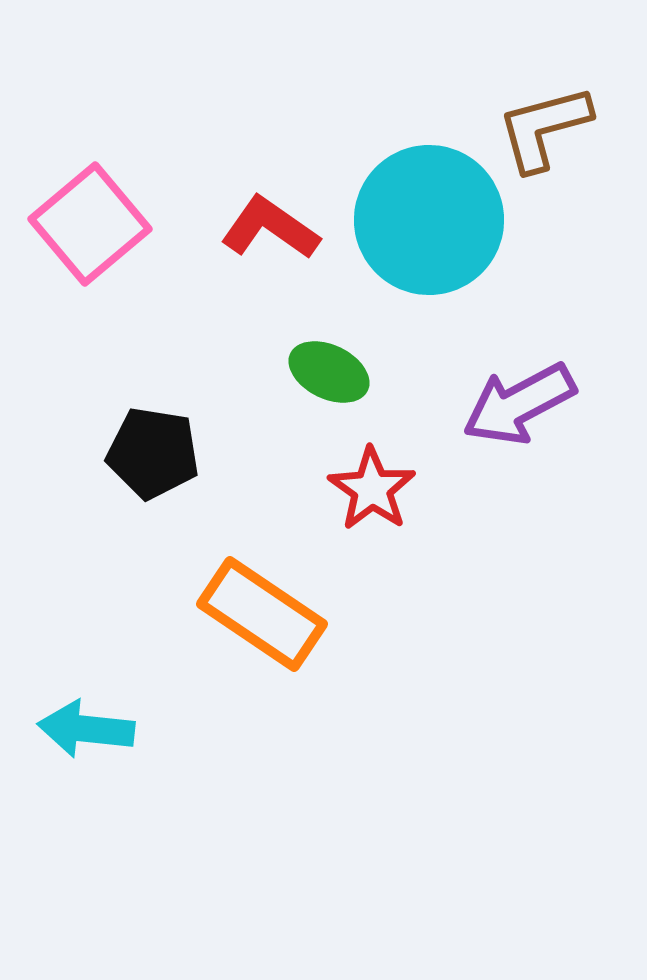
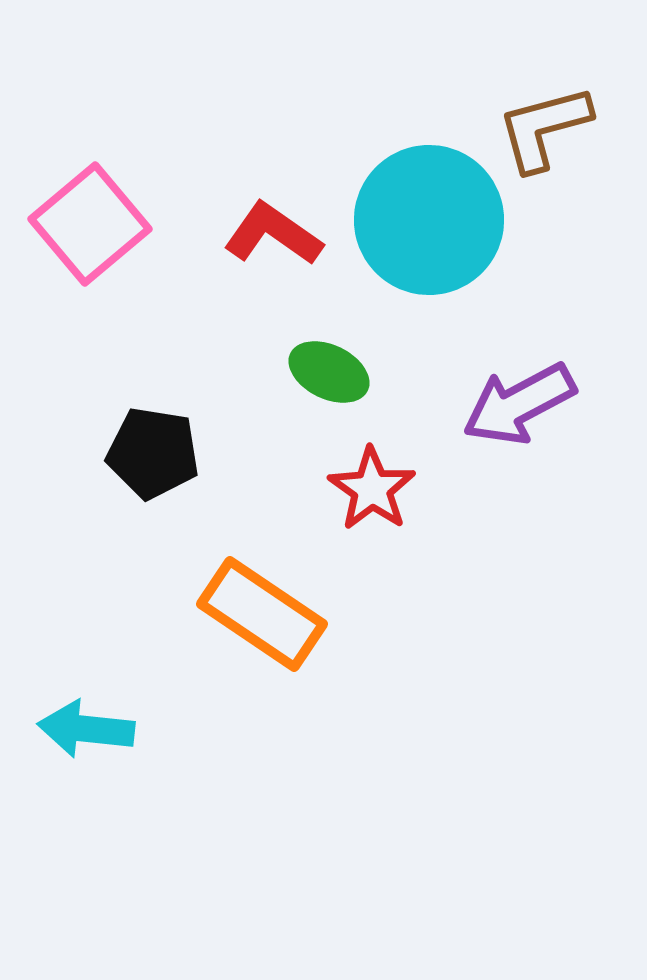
red L-shape: moved 3 px right, 6 px down
